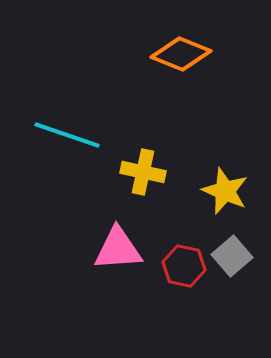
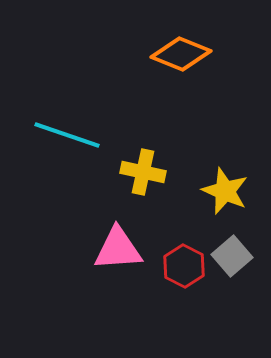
red hexagon: rotated 15 degrees clockwise
